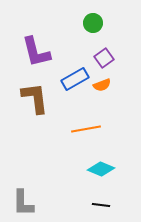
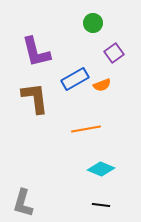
purple square: moved 10 px right, 5 px up
gray L-shape: rotated 16 degrees clockwise
